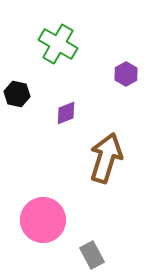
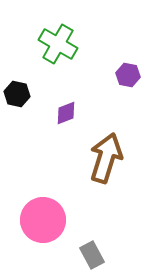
purple hexagon: moved 2 px right, 1 px down; rotated 20 degrees counterclockwise
